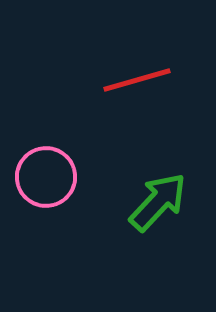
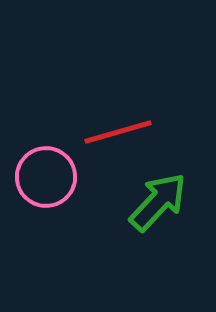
red line: moved 19 px left, 52 px down
